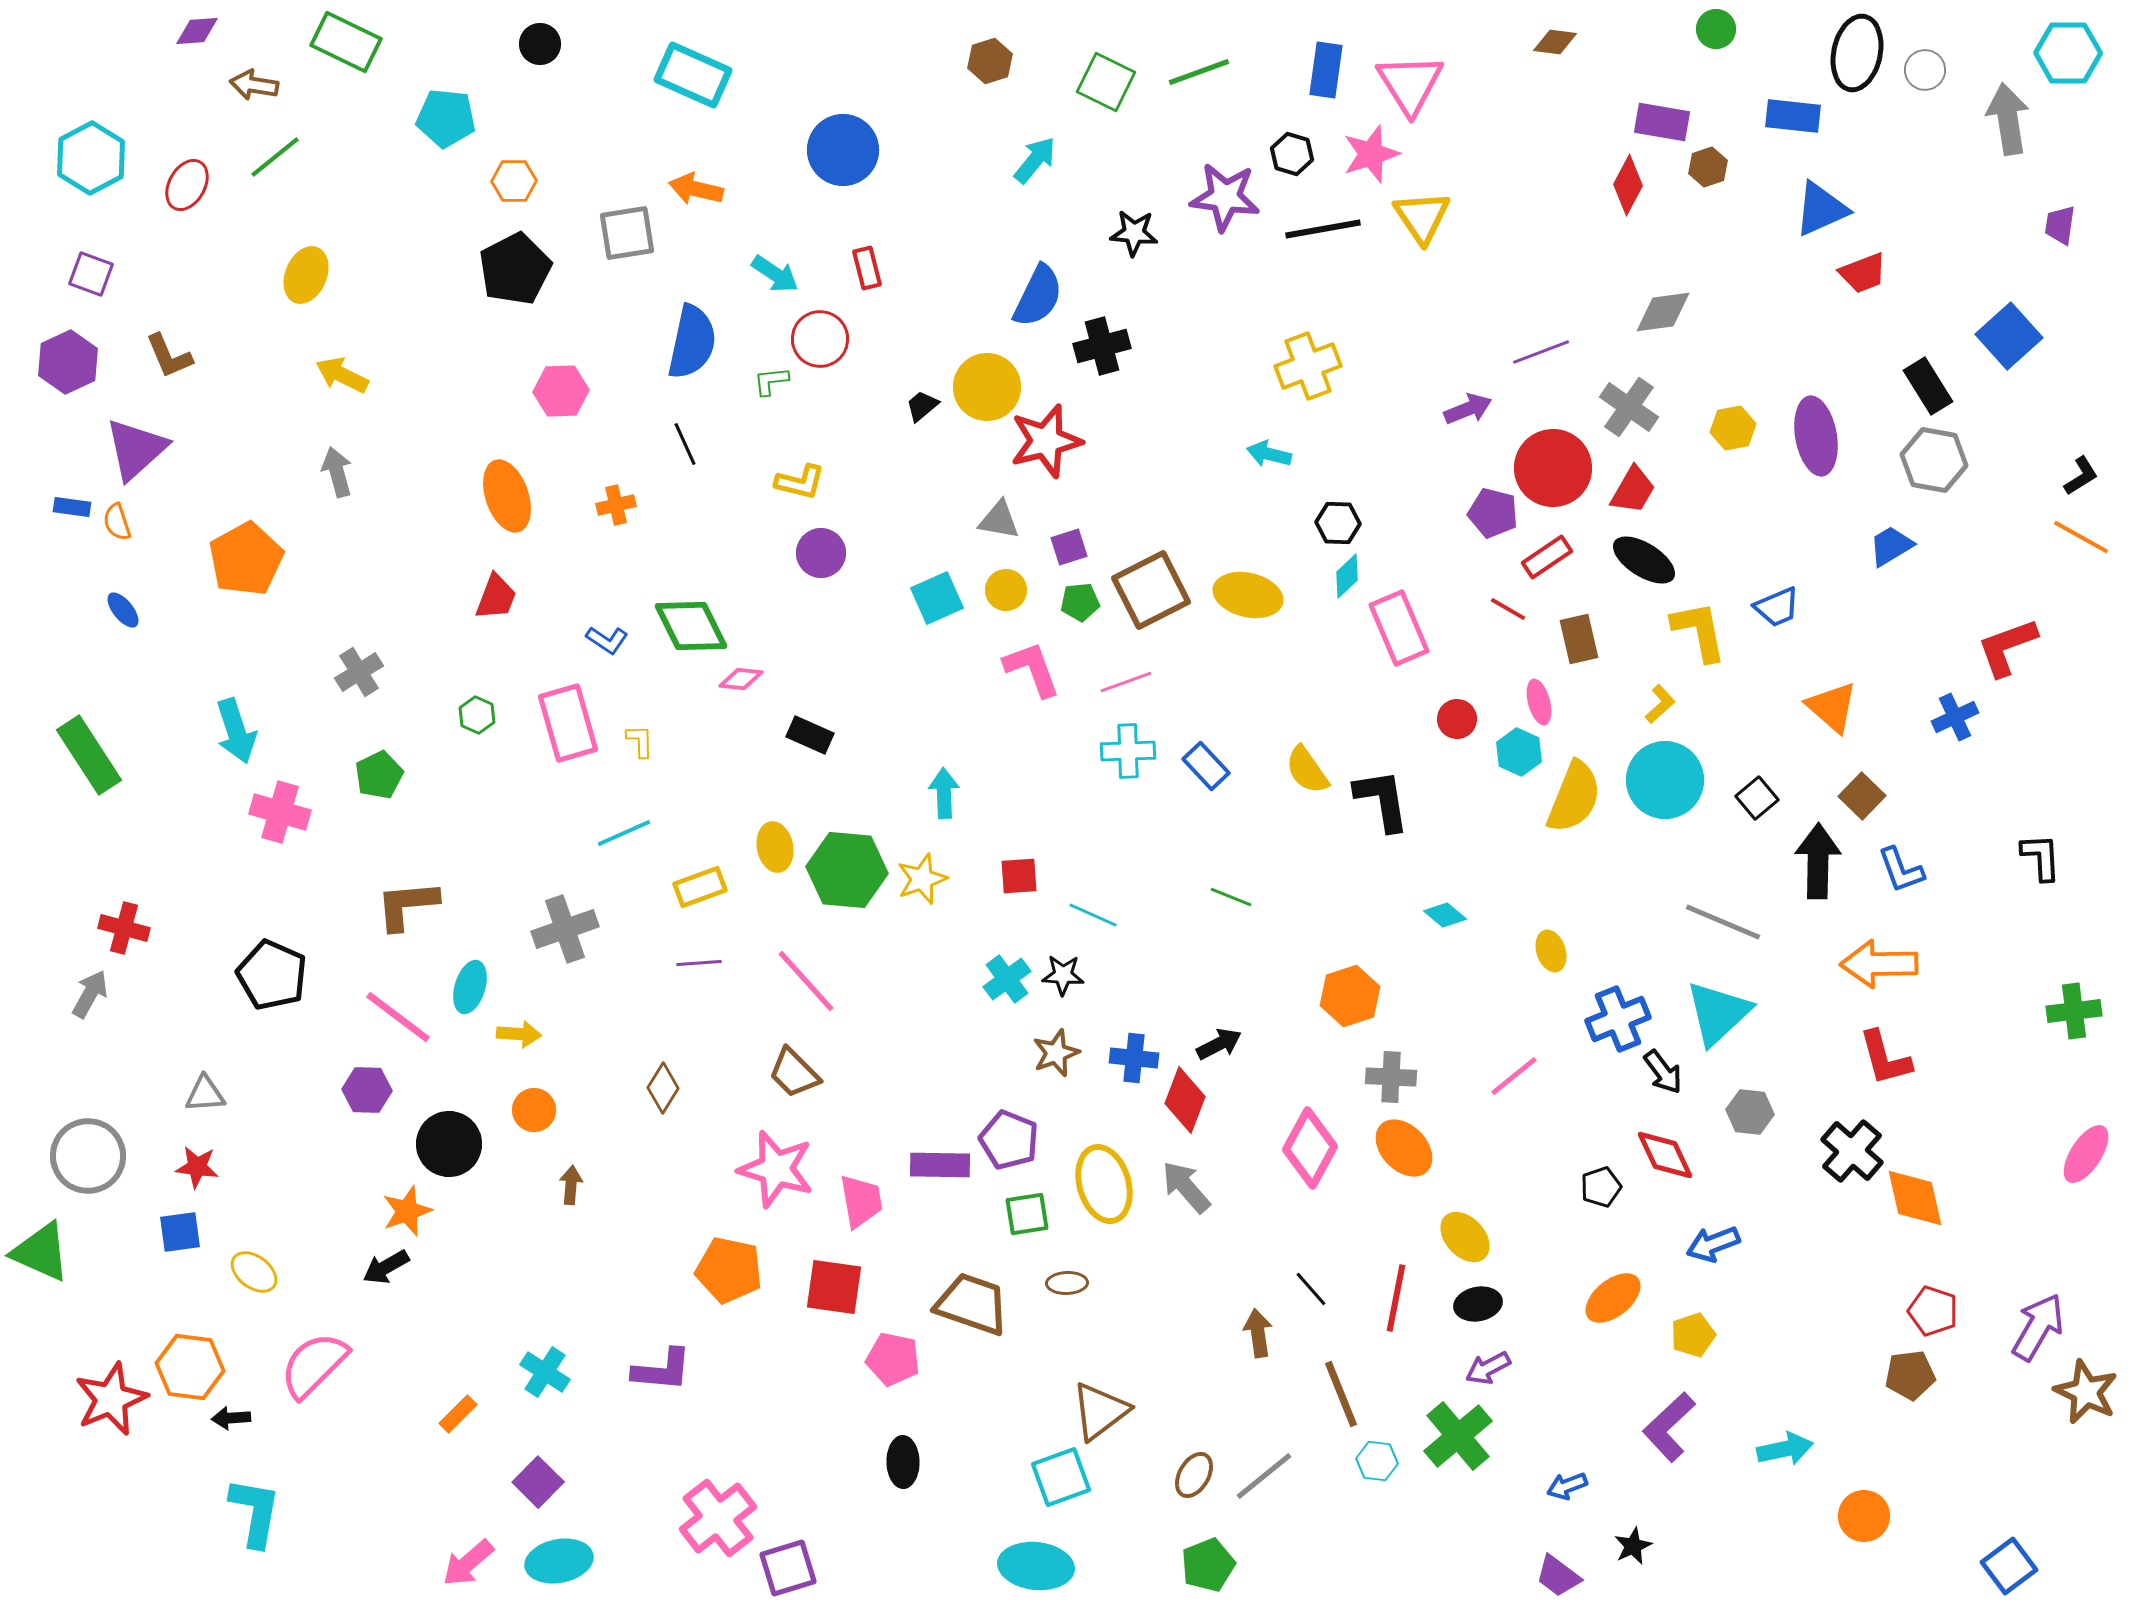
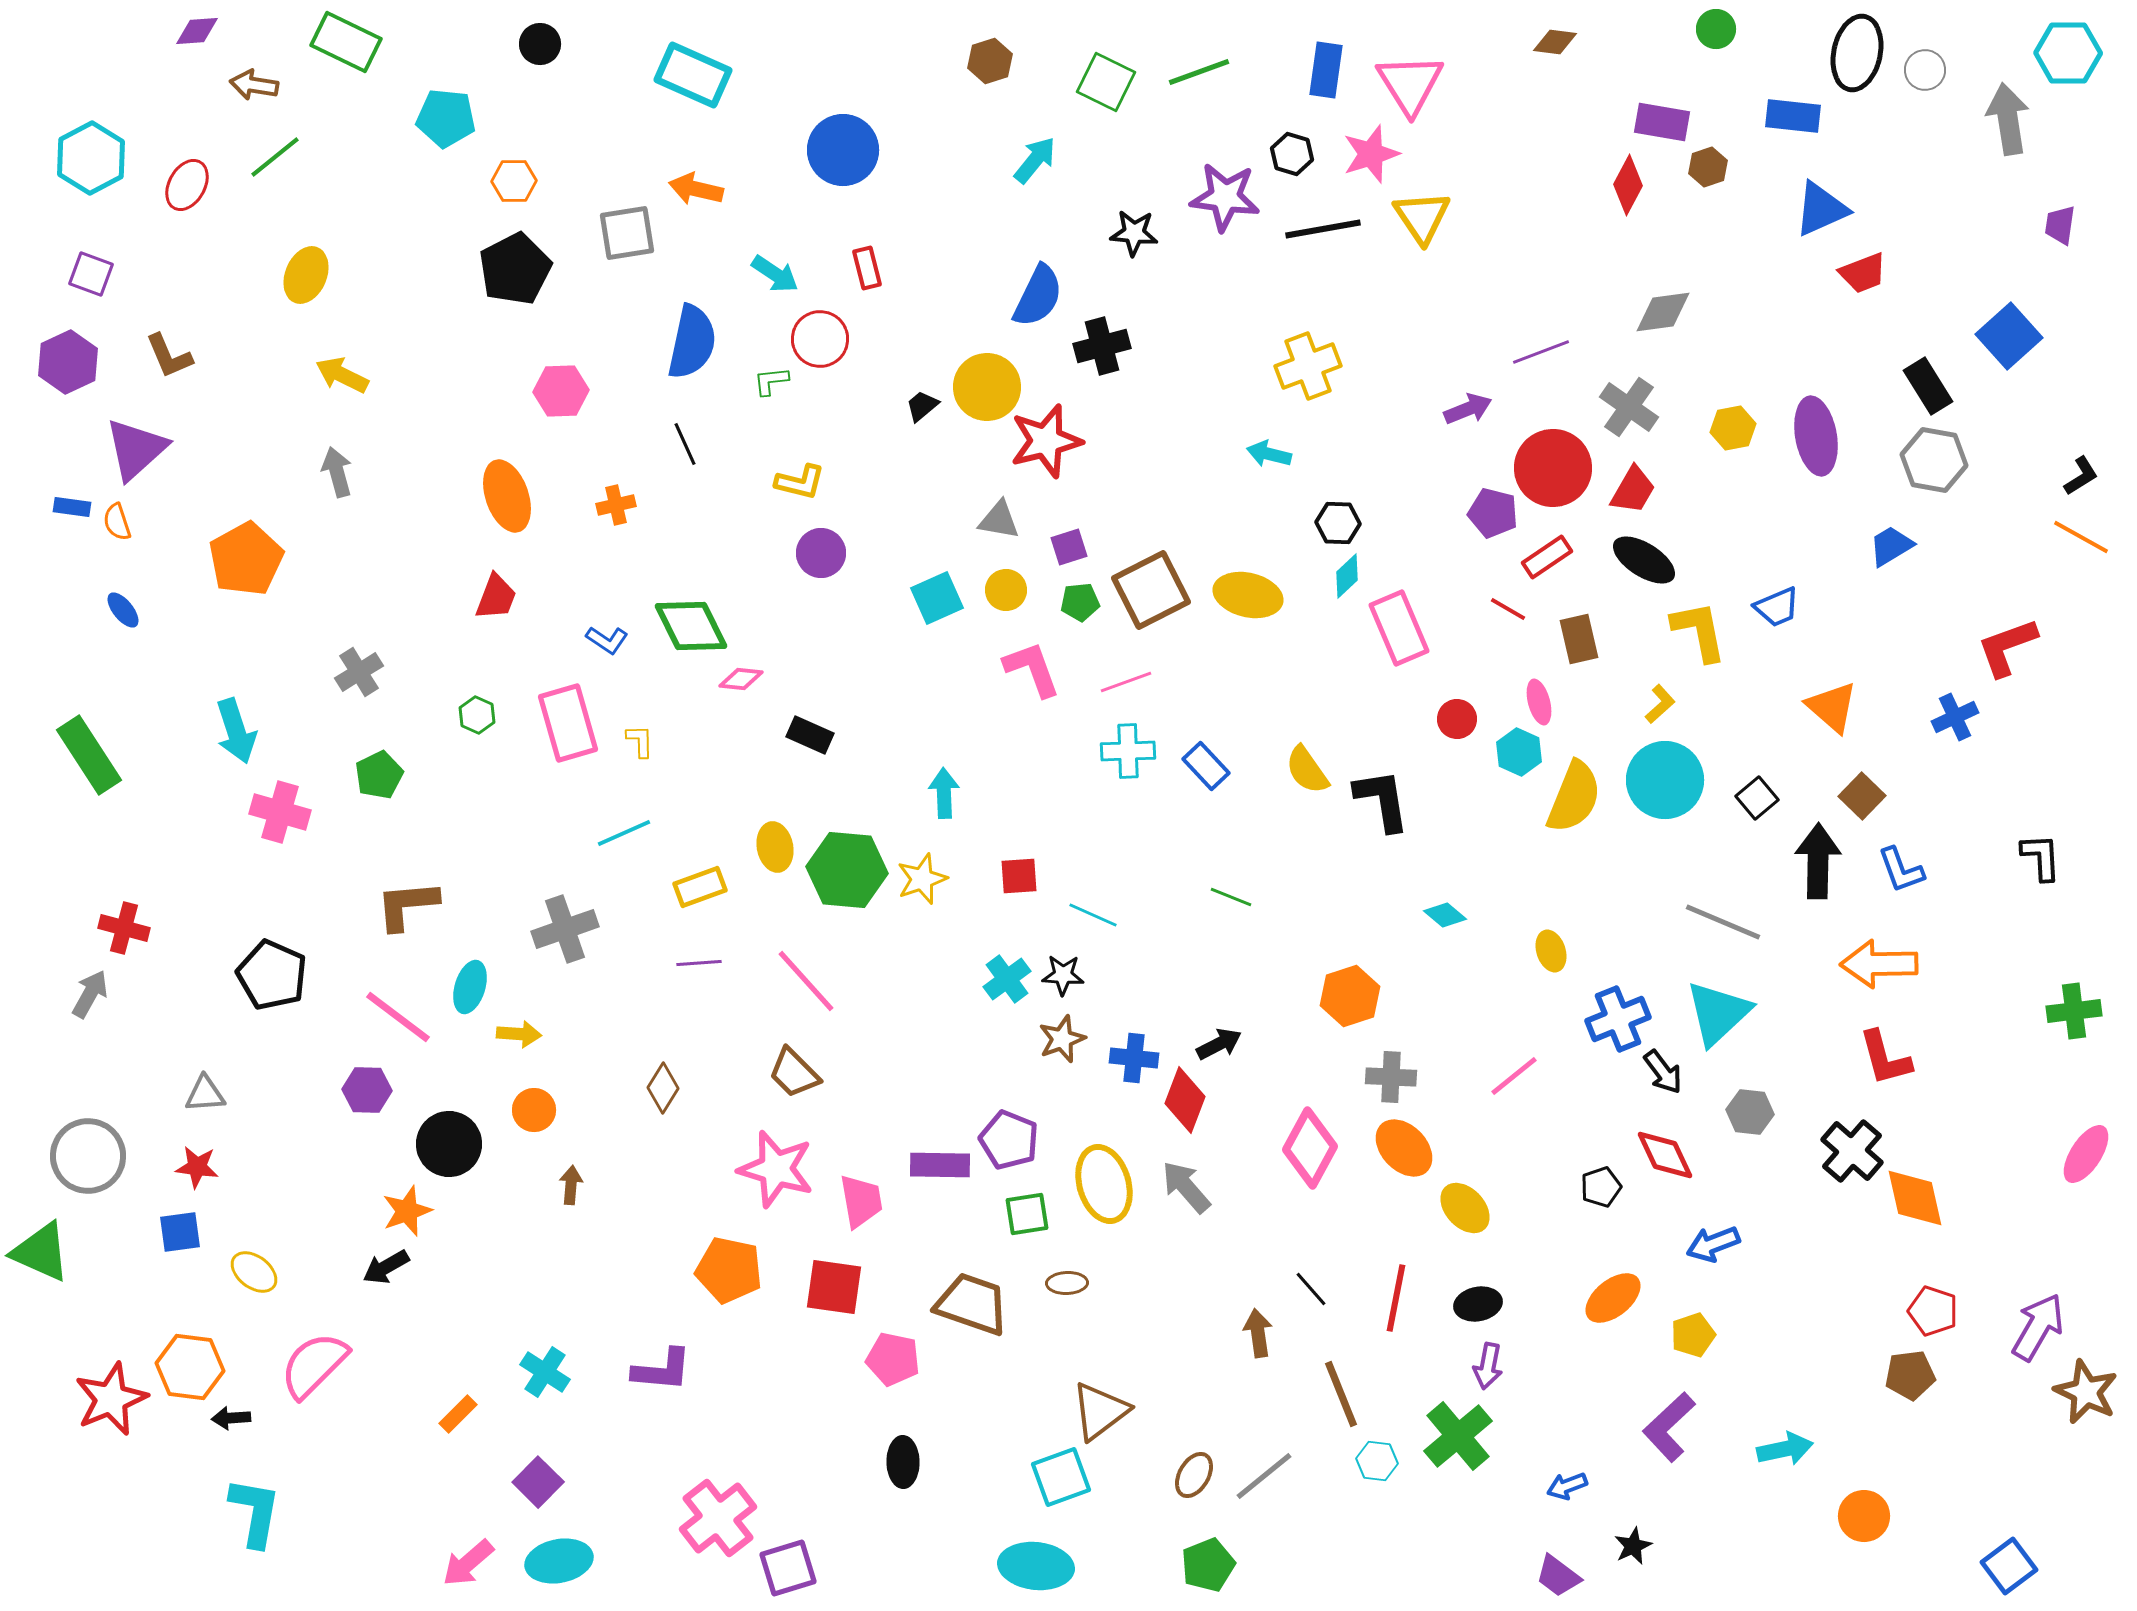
brown star at (1056, 1053): moved 6 px right, 14 px up
yellow ellipse at (1465, 1237): moved 29 px up
purple arrow at (1488, 1368): moved 2 px up; rotated 51 degrees counterclockwise
